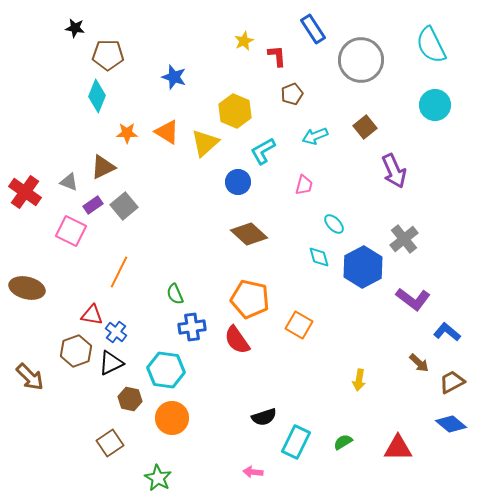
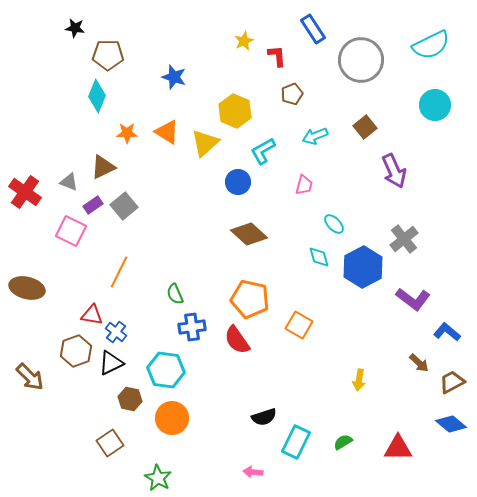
cyan semicircle at (431, 45): rotated 90 degrees counterclockwise
